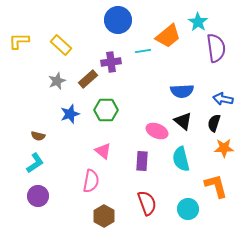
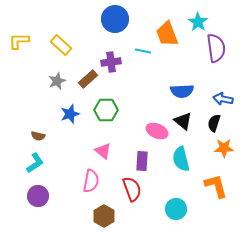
blue circle: moved 3 px left, 1 px up
orange trapezoid: moved 1 px left, 2 px up; rotated 108 degrees clockwise
cyan line: rotated 21 degrees clockwise
red semicircle: moved 15 px left, 14 px up
cyan circle: moved 12 px left
